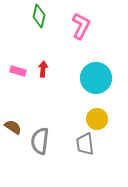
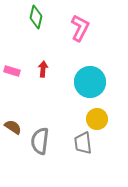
green diamond: moved 3 px left, 1 px down
pink L-shape: moved 1 px left, 2 px down
pink rectangle: moved 6 px left
cyan circle: moved 6 px left, 4 px down
gray trapezoid: moved 2 px left, 1 px up
